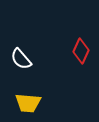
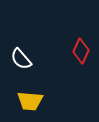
yellow trapezoid: moved 2 px right, 2 px up
